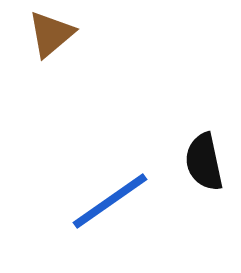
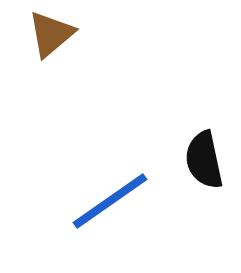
black semicircle: moved 2 px up
